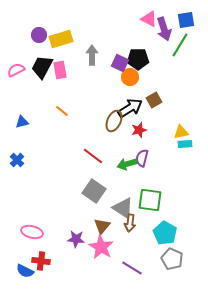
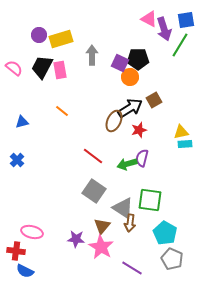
pink semicircle: moved 2 px left, 2 px up; rotated 66 degrees clockwise
red cross: moved 25 px left, 10 px up
